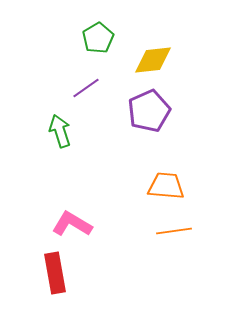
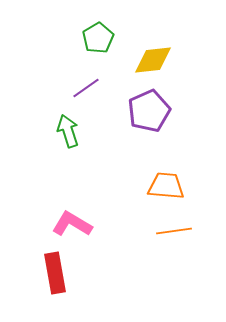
green arrow: moved 8 px right
